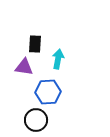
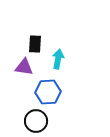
black circle: moved 1 px down
